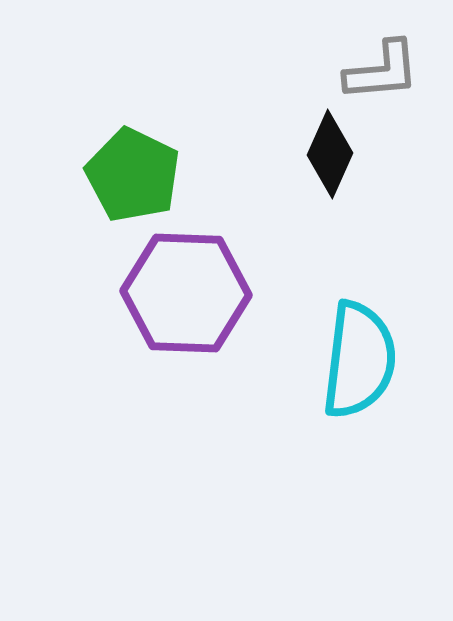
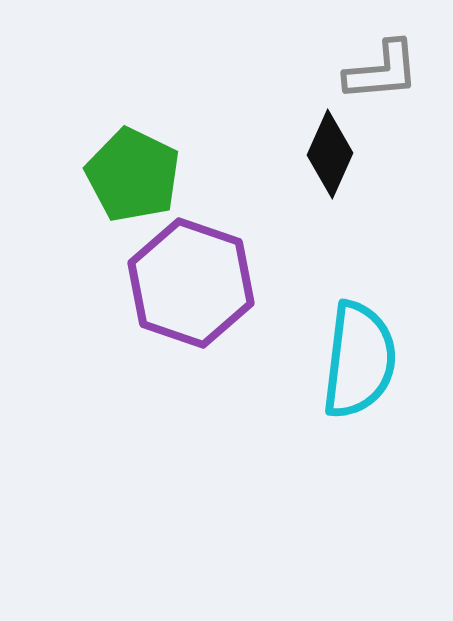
purple hexagon: moved 5 px right, 10 px up; rotated 17 degrees clockwise
